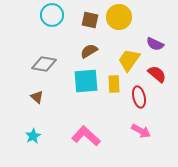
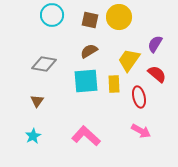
purple semicircle: rotated 96 degrees clockwise
brown triangle: moved 4 px down; rotated 24 degrees clockwise
